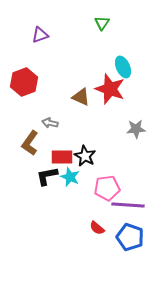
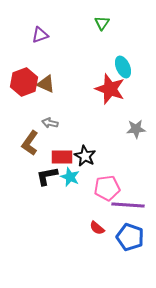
brown triangle: moved 35 px left, 13 px up
